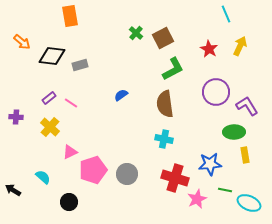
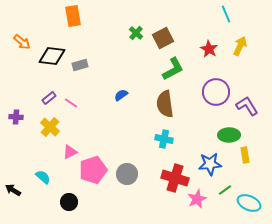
orange rectangle: moved 3 px right
green ellipse: moved 5 px left, 3 px down
green line: rotated 48 degrees counterclockwise
